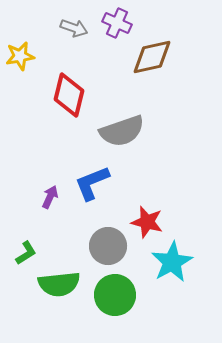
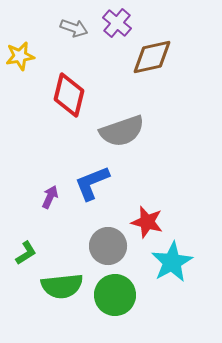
purple cross: rotated 16 degrees clockwise
green semicircle: moved 3 px right, 2 px down
